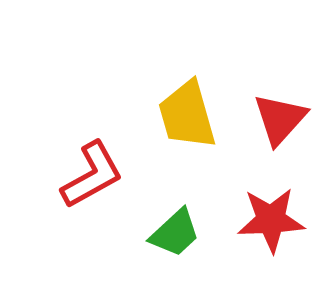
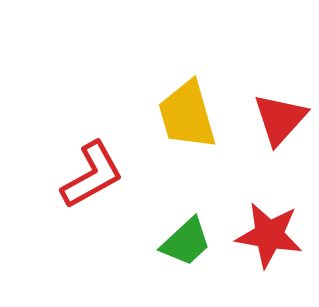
red star: moved 2 px left, 15 px down; rotated 12 degrees clockwise
green trapezoid: moved 11 px right, 9 px down
